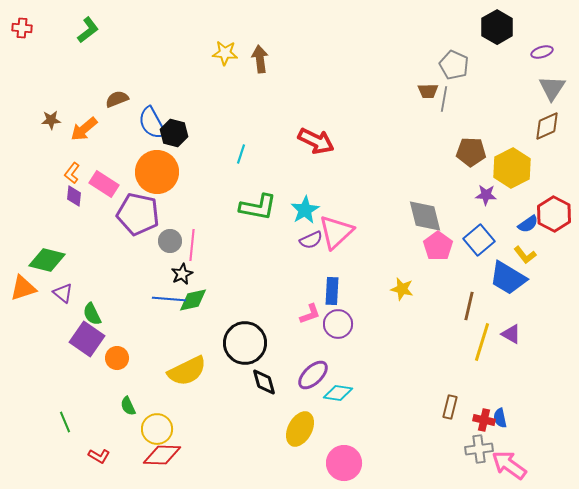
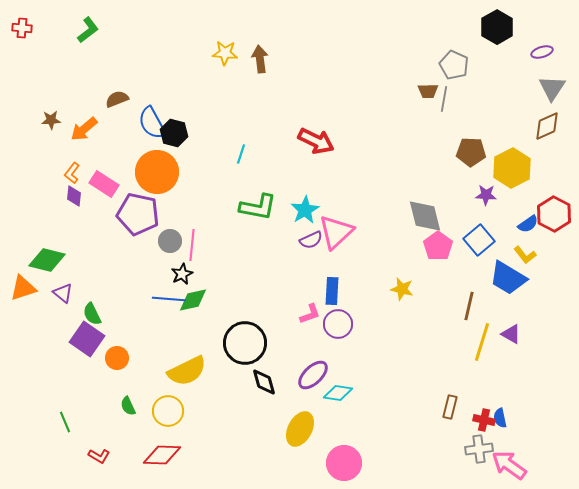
yellow circle at (157, 429): moved 11 px right, 18 px up
